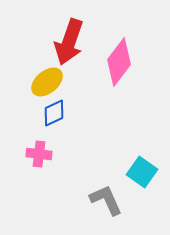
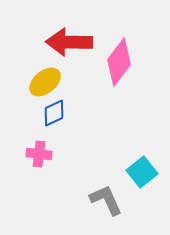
red arrow: rotated 72 degrees clockwise
yellow ellipse: moved 2 px left
cyan square: rotated 16 degrees clockwise
